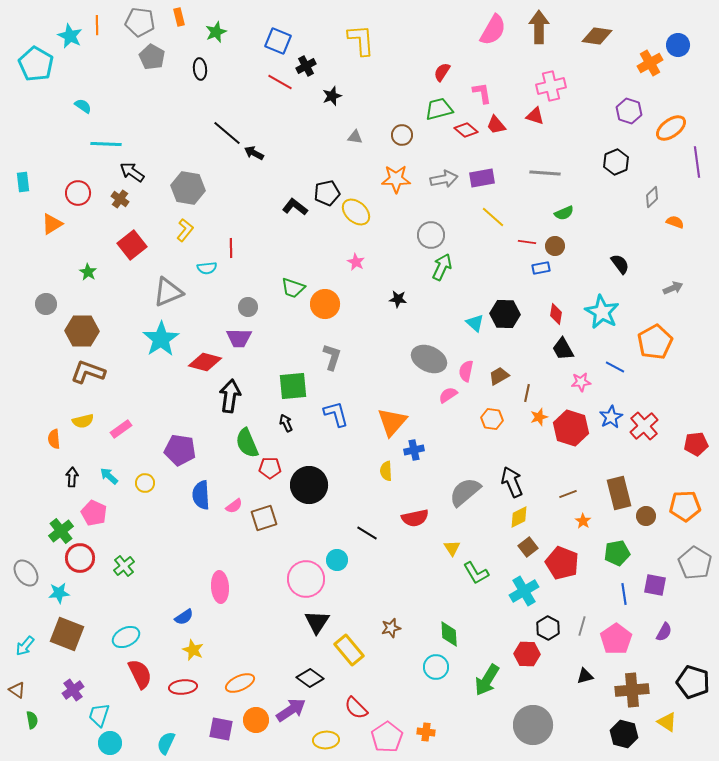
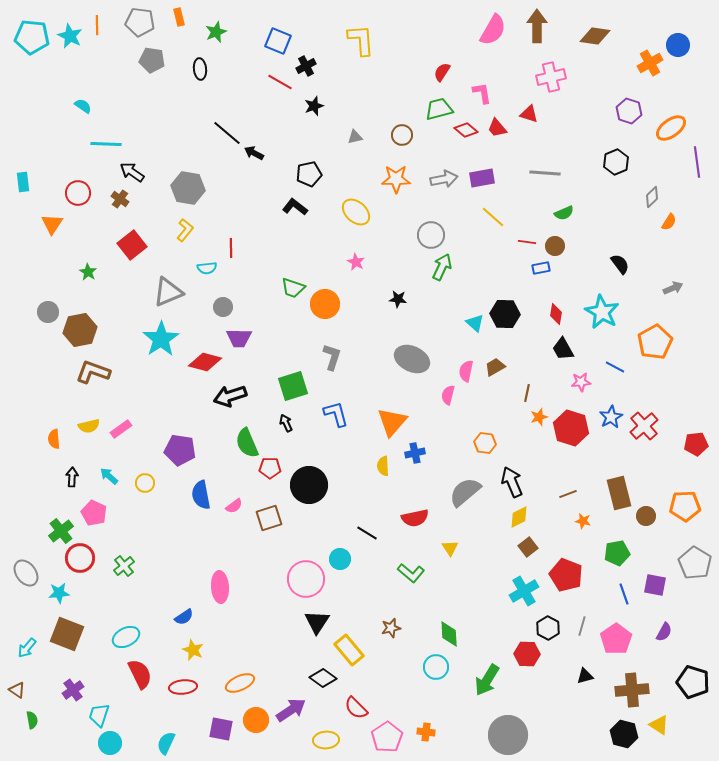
brown arrow at (539, 27): moved 2 px left, 1 px up
brown diamond at (597, 36): moved 2 px left
gray pentagon at (152, 57): moved 3 px down; rotated 20 degrees counterclockwise
cyan pentagon at (36, 64): moved 4 px left, 27 px up; rotated 24 degrees counterclockwise
pink cross at (551, 86): moved 9 px up
black star at (332, 96): moved 18 px left, 10 px down
red triangle at (535, 116): moved 6 px left, 2 px up
red trapezoid at (496, 125): moved 1 px right, 3 px down
gray triangle at (355, 137): rotated 21 degrees counterclockwise
black pentagon at (327, 193): moved 18 px left, 19 px up
orange semicircle at (675, 222): moved 6 px left; rotated 102 degrees clockwise
orange triangle at (52, 224): rotated 25 degrees counterclockwise
gray circle at (46, 304): moved 2 px right, 8 px down
gray circle at (248, 307): moved 25 px left
brown hexagon at (82, 331): moved 2 px left, 1 px up; rotated 12 degrees counterclockwise
gray ellipse at (429, 359): moved 17 px left
brown L-shape at (88, 372): moved 5 px right
brown trapezoid at (499, 376): moved 4 px left, 9 px up
green square at (293, 386): rotated 12 degrees counterclockwise
pink semicircle at (448, 395): rotated 42 degrees counterclockwise
black arrow at (230, 396): rotated 116 degrees counterclockwise
orange hexagon at (492, 419): moved 7 px left, 24 px down
yellow semicircle at (83, 421): moved 6 px right, 5 px down
blue cross at (414, 450): moved 1 px right, 3 px down
yellow semicircle at (386, 471): moved 3 px left, 5 px up
blue semicircle at (201, 495): rotated 8 degrees counterclockwise
brown square at (264, 518): moved 5 px right
orange star at (583, 521): rotated 21 degrees counterclockwise
yellow triangle at (452, 548): moved 2 px left
cyan circle at (337, 560): moved 3 px right, 1 px up
red pentagon at (562, 563): moved 4 px right, 12 px down
green L-shape at (476, 573): moved 65 px left; rotated 20 degrees counterclockwise
blue line at (624, 594): rotated 10 degrees counterclockwise
cyan arrow at (25, 646): moved 2 px right, 2 px down
black diamond at (310, 678): moved 13 px right
yellow triangle at (667, 722): moved 8 px left, 3 px down
gray circle at (533, 725): moved 25 px left, 10 px down
